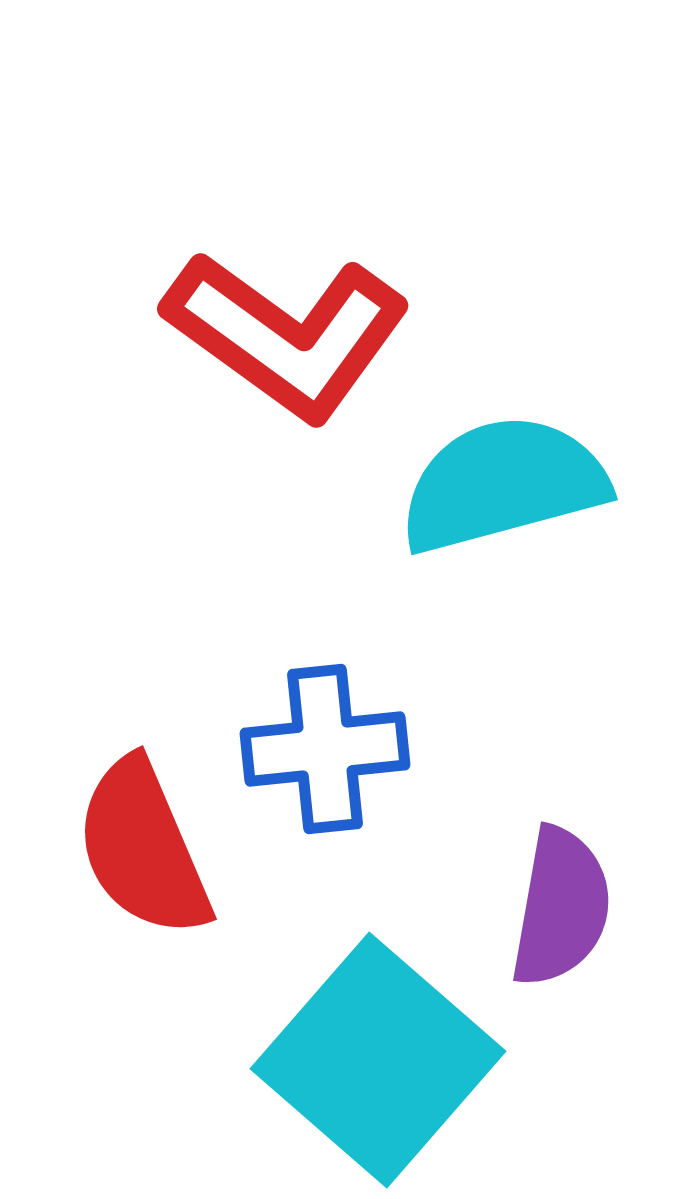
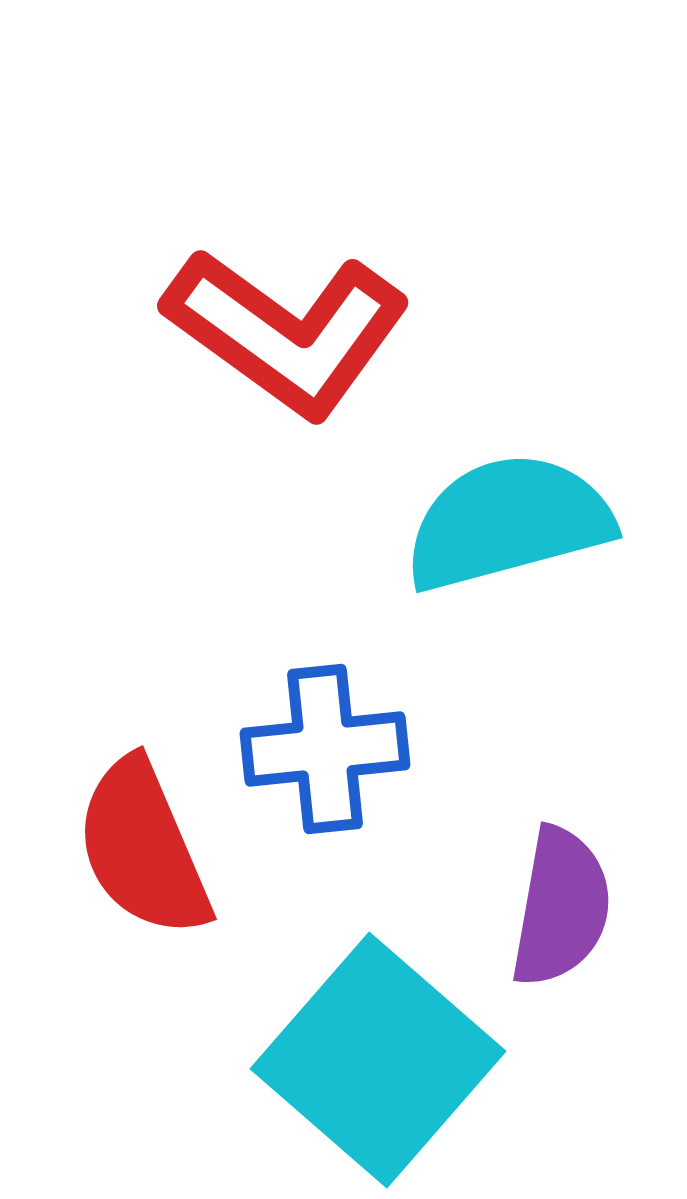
red L-shape: moved 3 px up
cyan semicircle: moved 5 px right, 38 px down
